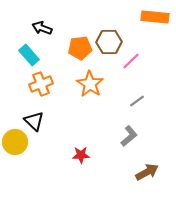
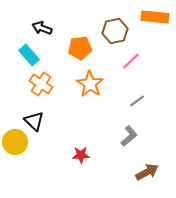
brown hexagon: moved 6 px right, 11 px up; rotated 10 degrees counterclockwise
orange cross: rotated 35 degrees counterclockwise
